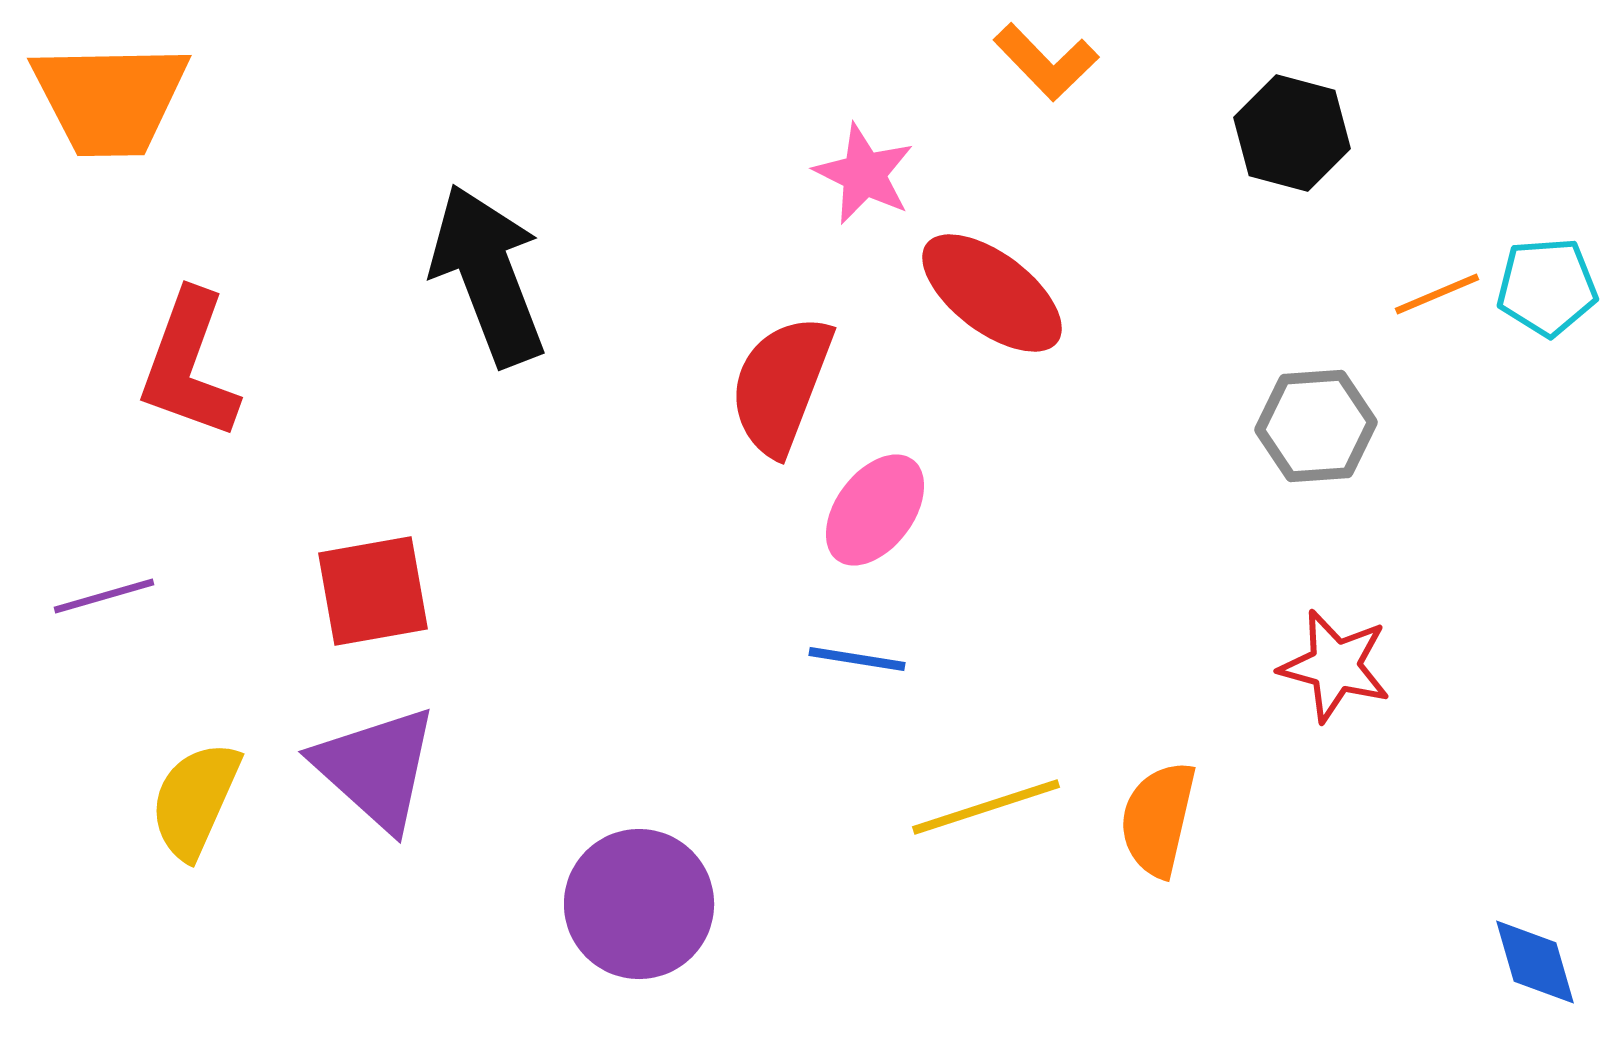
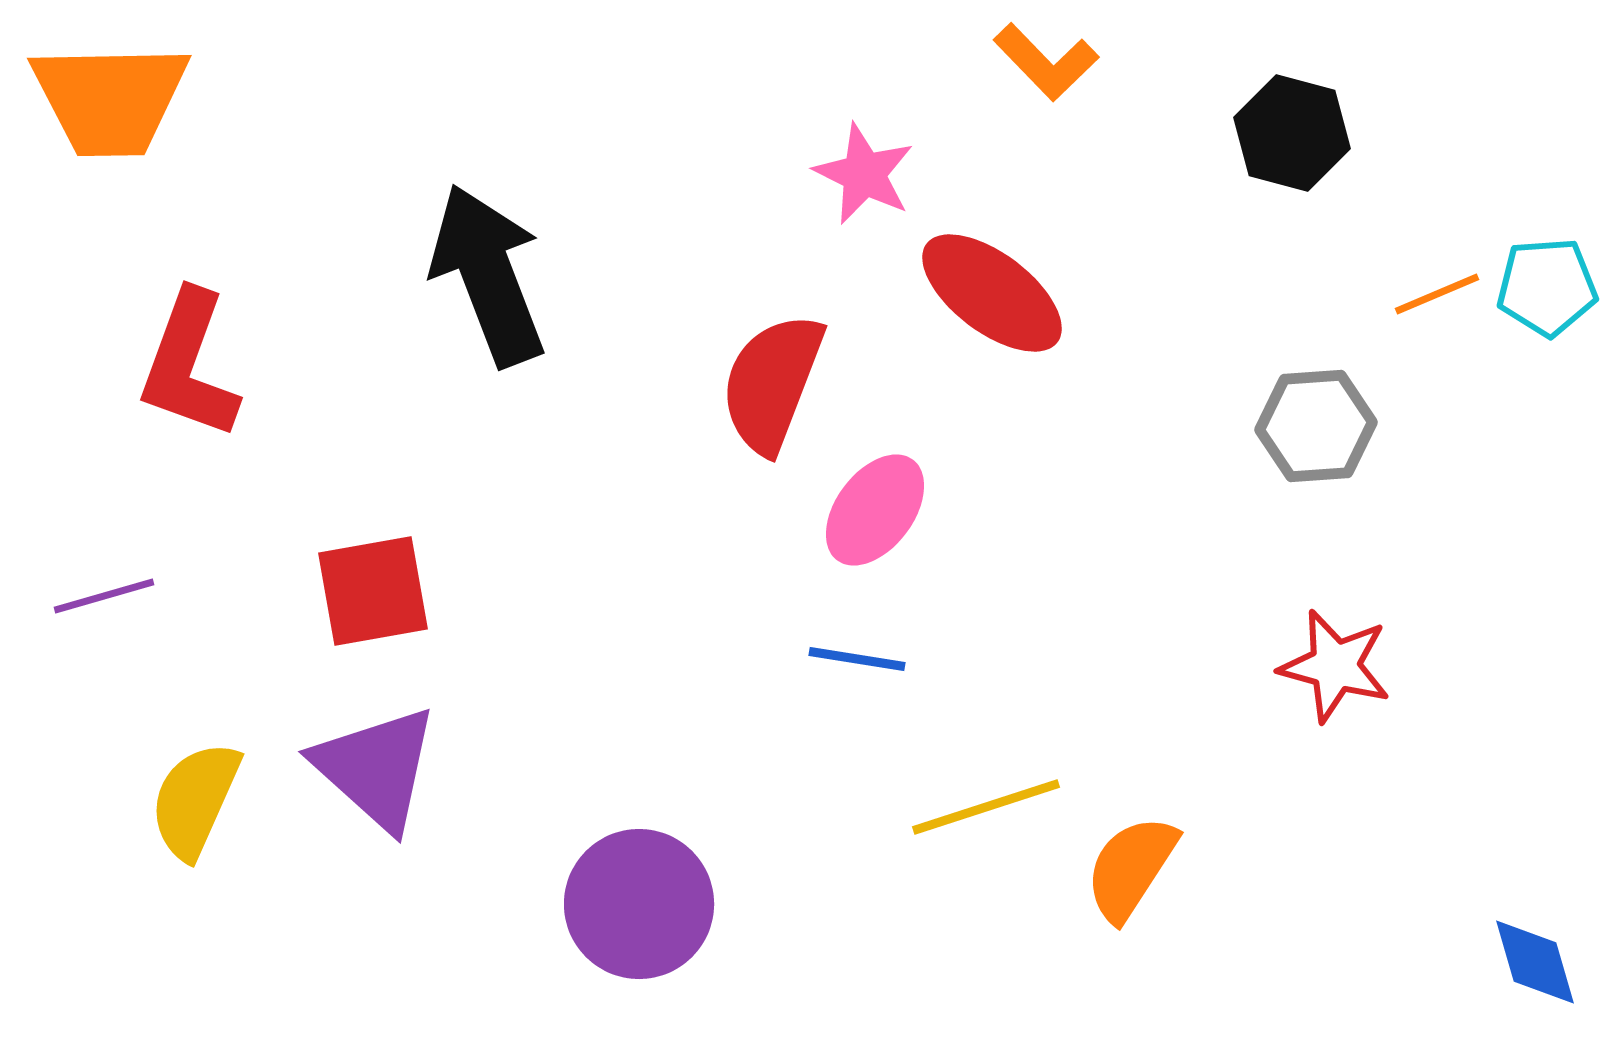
red semicircle: moved 9 px left, 2 px up
orange semicircle: moved 27 px left, 49 px down; rotated 20 degrees clockwise
